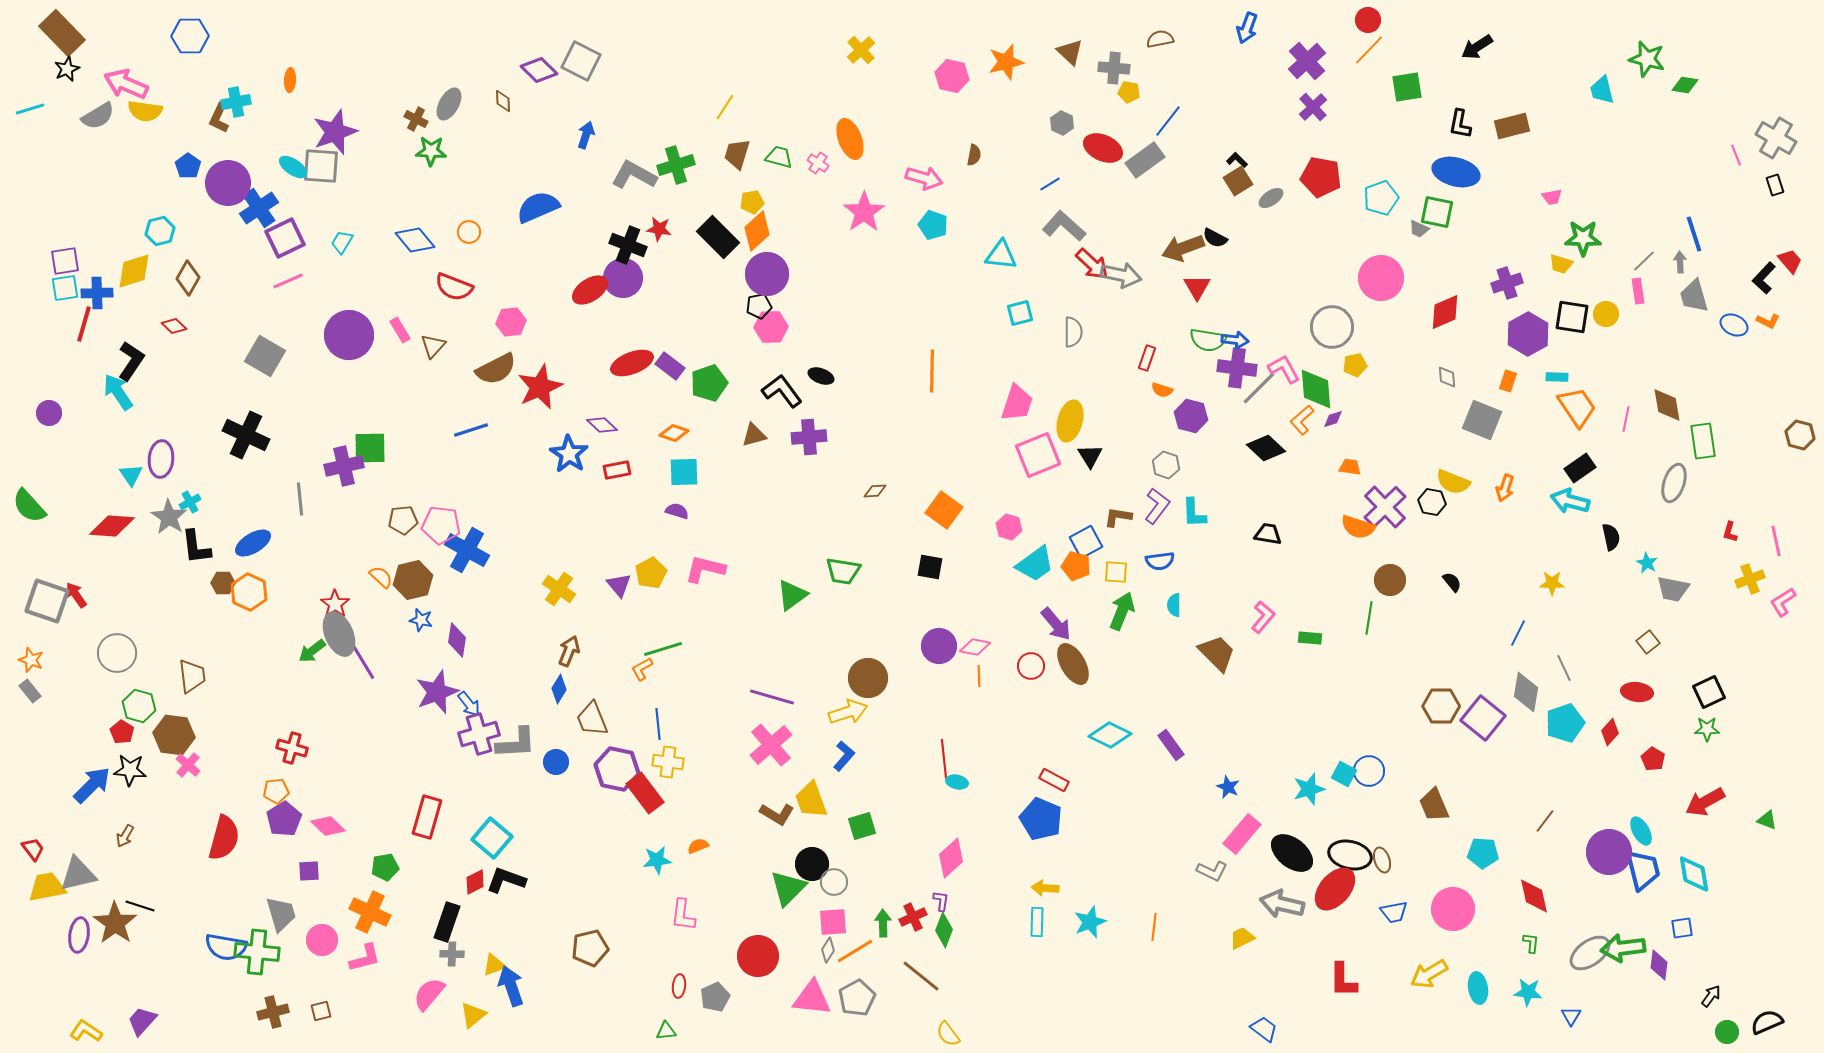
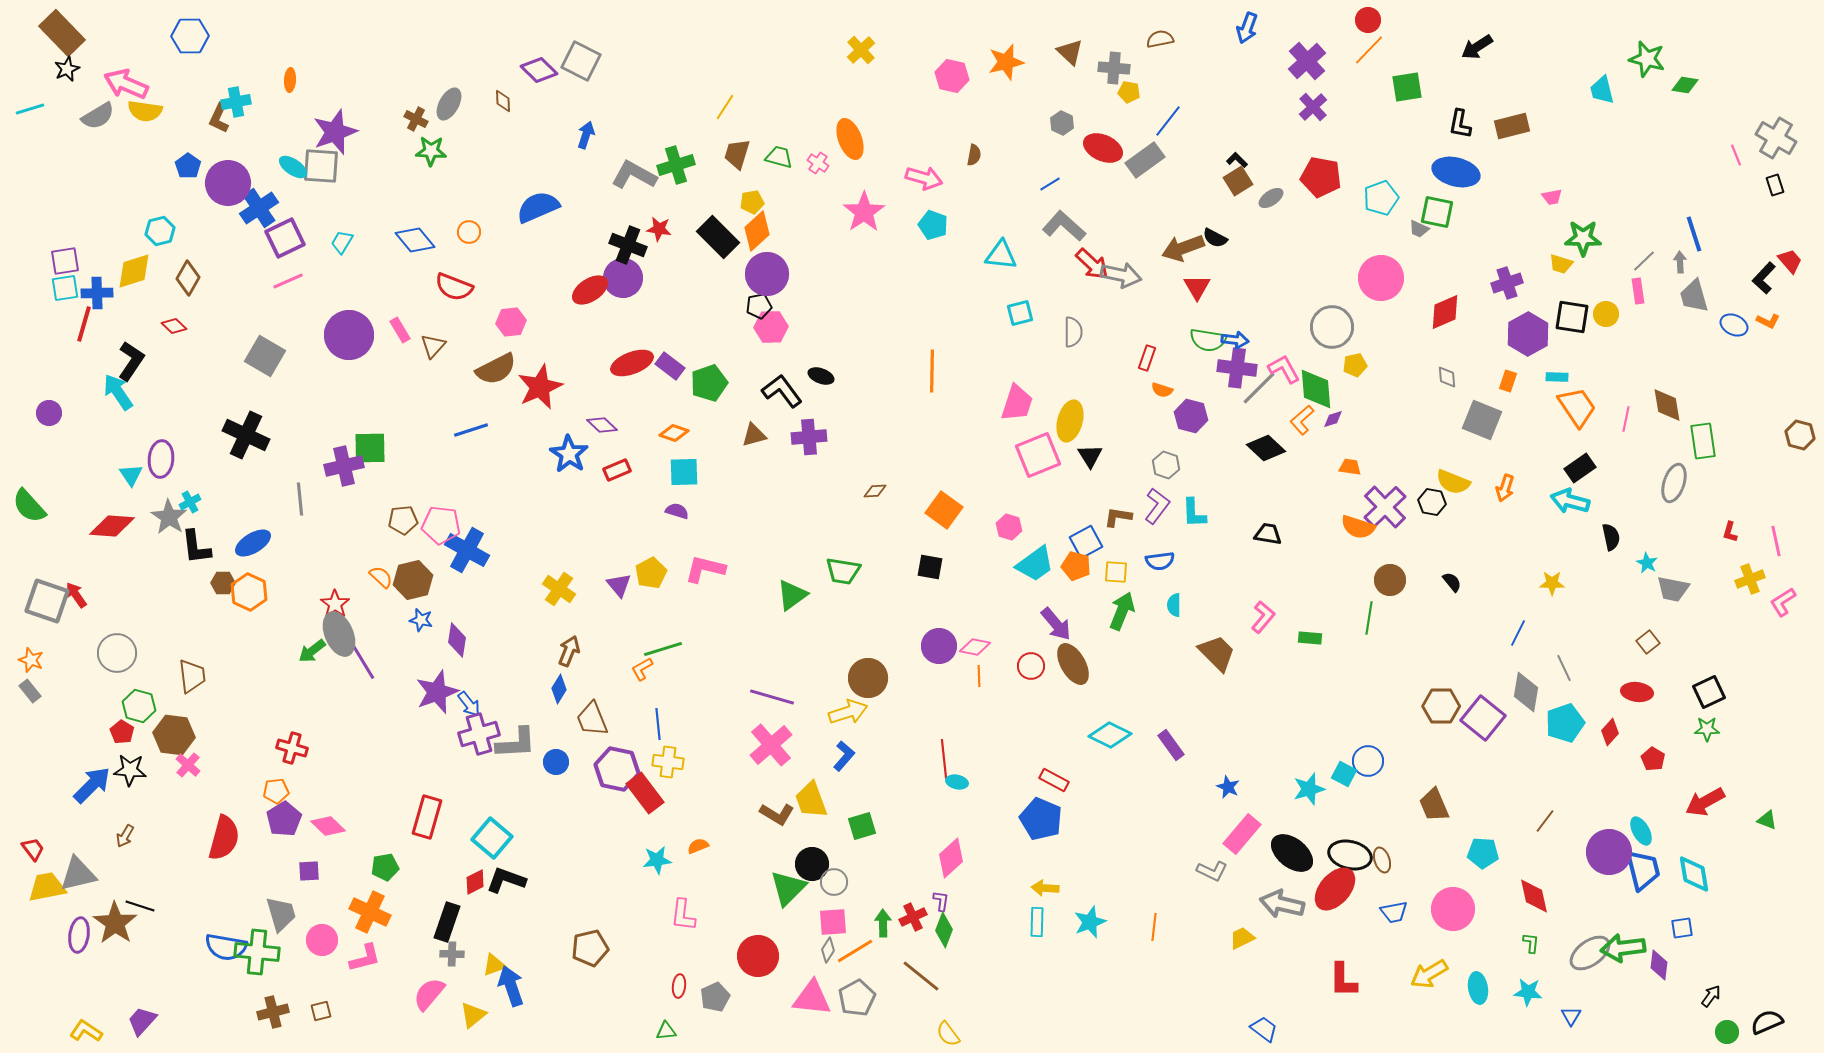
red rectangle at (617, 470): rotated 12 degrees counterclockwise
blue circle at (1369, 771): moved 1 px left, 10 px up
